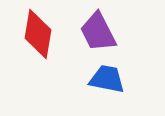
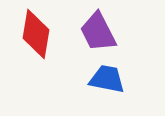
red diamond: moved 2 px left
